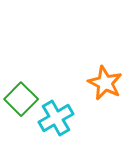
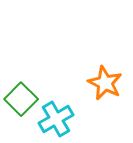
cyan cross: moved 1 px down
